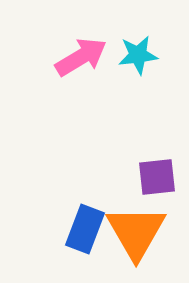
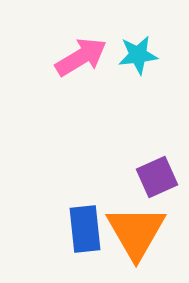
purple square: rotated 18 degrees counterclockwise
blue rectangle: rotated 27 degrees counterclockwise
